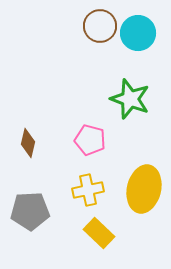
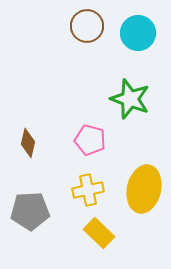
brown circle: moved 13 px left
